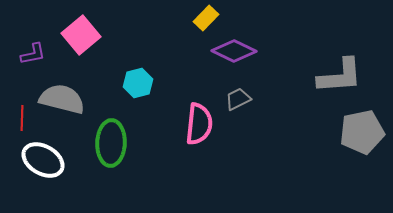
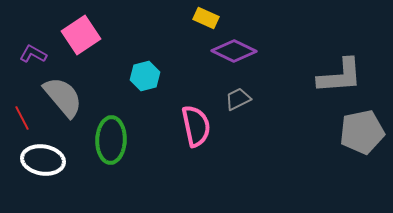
yellow rectangle: rotated 70 degrees clockwise
pink square: rotated 6 degrees clockwise
purple L-shape: rotated 140 degrees counterclockwise
cyan hexagon: moved 7 px right, 7 px up
gray semicircle: moved 1 px right, 2 px up; rotated 36 degrees clockwise
red line: rotated 30 degrees counterclockwise
pink semicircle: moved 3 px left, 2 px down; rotated 18 degrees counterclockwise
green ellipse: moved 3 px up
white ellipse: rotated 21 degrees counterclockwise
